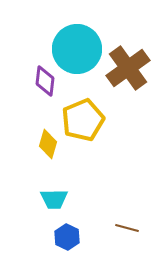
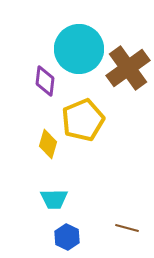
cyan circle: moved 2 px right
